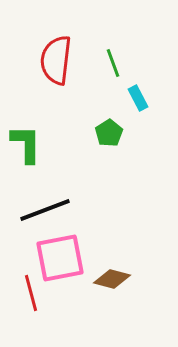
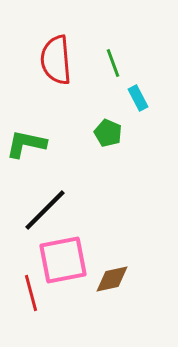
red semicircle: rotated 12 degrees counterclockwise
green pentagon: moved 1 px left; rotated 16 degrees counterclockwise
green L-shape: rotated 78 degrees counterclockwise
black line: rotated 24 degrees counterclockwise
pink square: moved 3 px right, 2 px down
brown diamond: rotated 27 degrees counterclockwise
